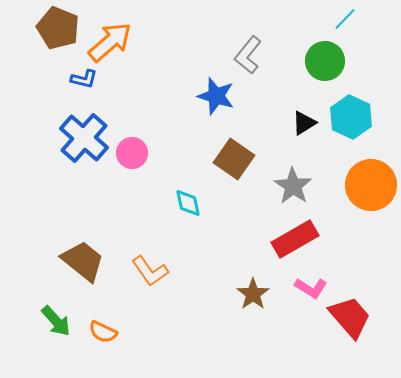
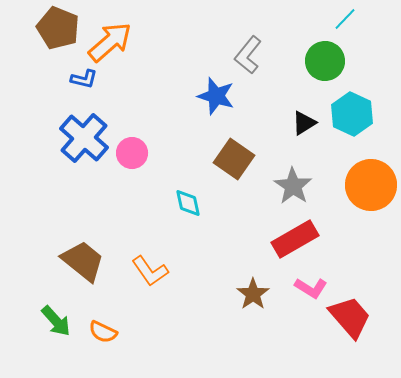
cyan hexagon: moved 1 px right, 3 px up
